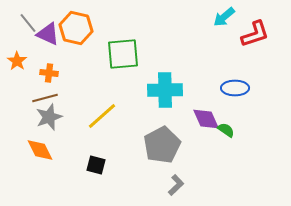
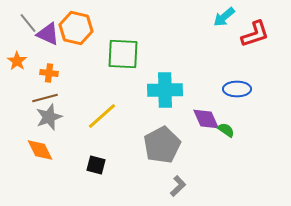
green square: rotated 8 degrees clockwise
blue ellipse: moved 2 px right, 1 px down
gray L-shape: moved 2 px right, 1 px down
